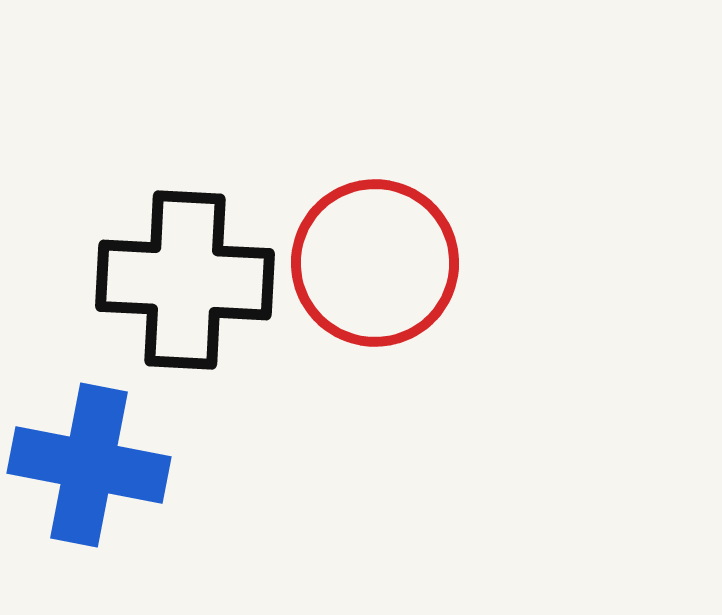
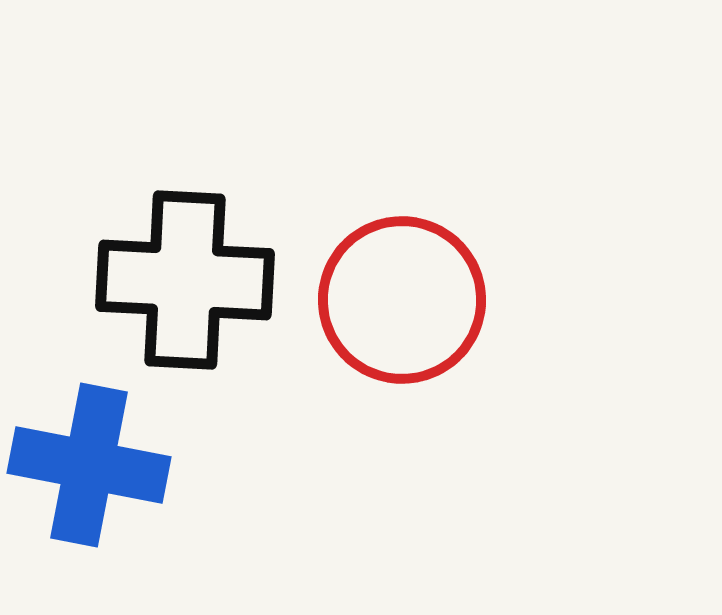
red circle: moved 27 px right, 37 px down
